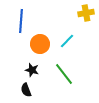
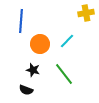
black star: moved 1 px right
black semicircle: rotated 48 degrees counterclockwise
